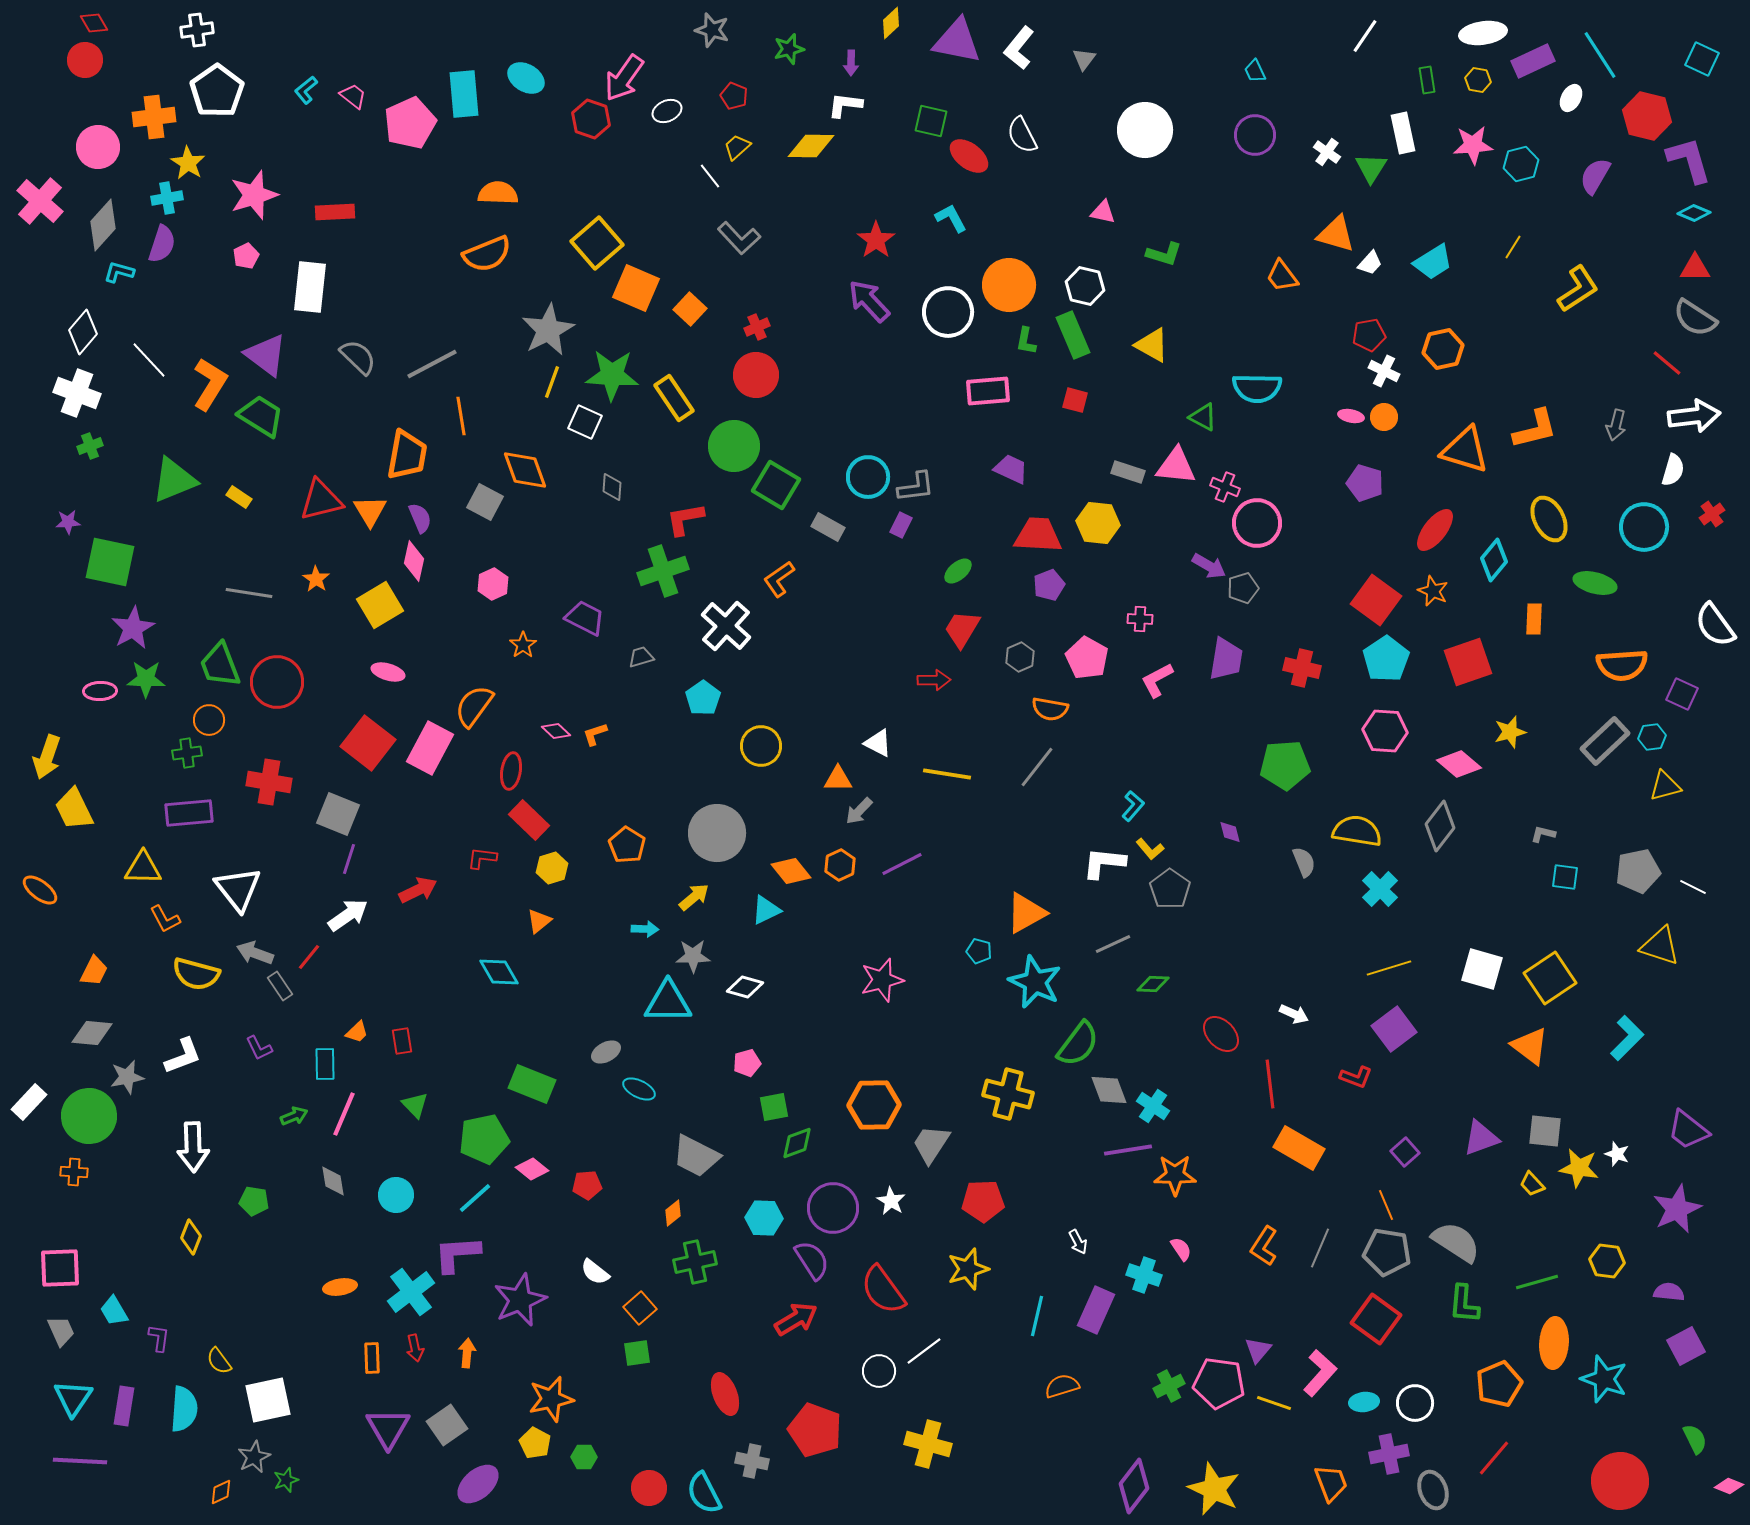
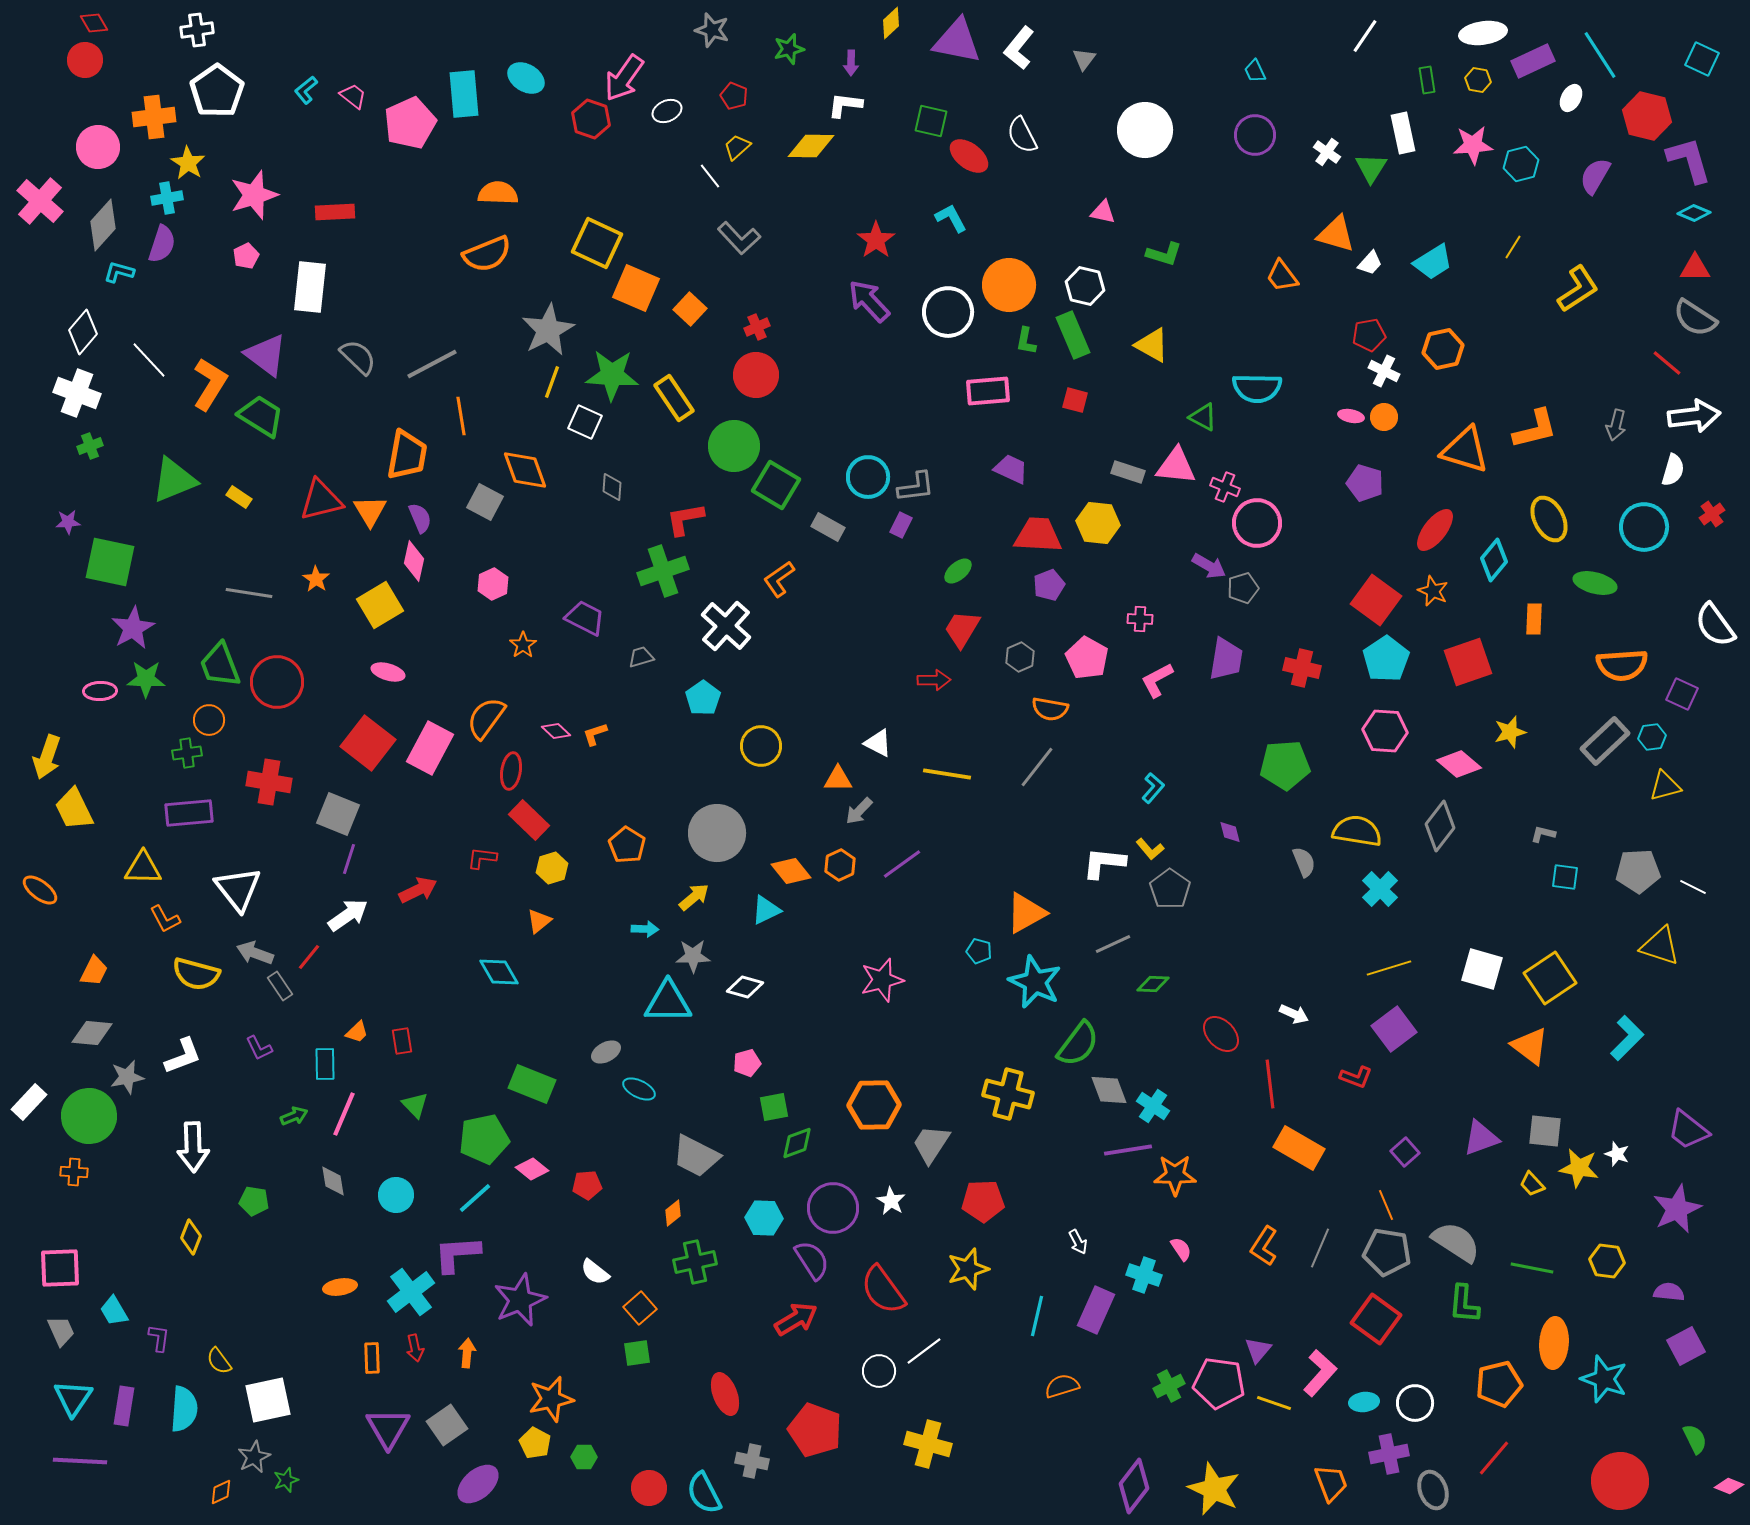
yellow square at (597, 243): rotated 24 degrees counterclockwise
orange semicircle at (474, 706): moved 12 px right, 12 px down
cyan L-shape at (1133, 806): moved 20 px right, 18 px up
purple line at (902, 864): rotated 9 degrees counterclockwise
gray pentagon at (1638, 871): rotated 9 degrees clockwise
green line at (1537, 1282): moved 5 px left, 14 px up; rotated 27 degrees clockwise
orange pentagon at (1499, 1384): rotated 9 degrees clockwise
